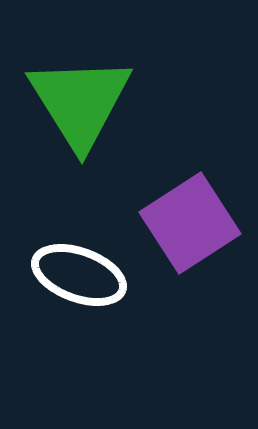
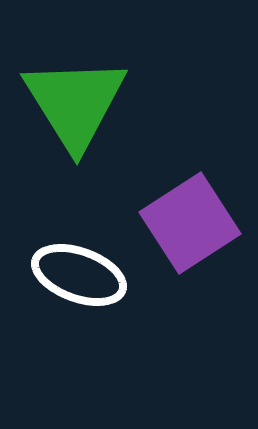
green triangle: moved 5 px left, 1 px down
